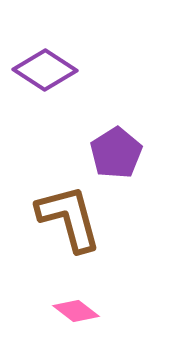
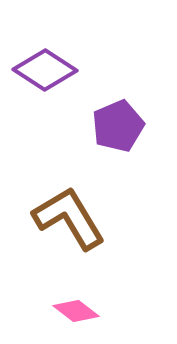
purple pentagon: moved 2 px right, 27 px up; rotated 9 degrees clockwise
brown L-shape: rotated 16 degrees counterclockwise
